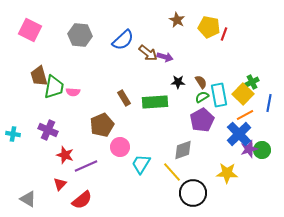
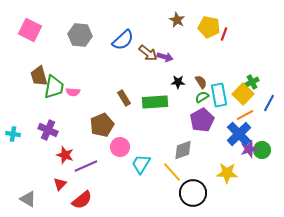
blue line: rotated 18 degrees clockwise
